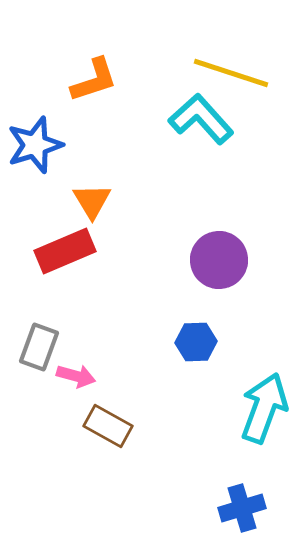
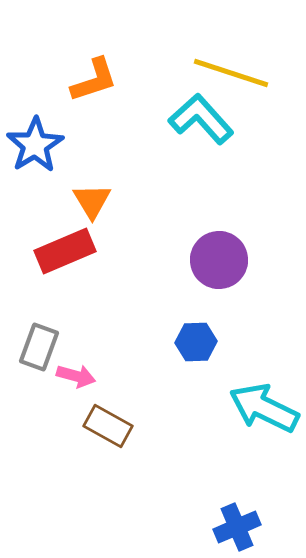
blue star: rotated 14 degrees counterclockwise
cyan arrow: rotated 84 degrees counterclockwise
blue cross: moved 5 px left, 19 px down; rotated 6 degrees counterclockwise
